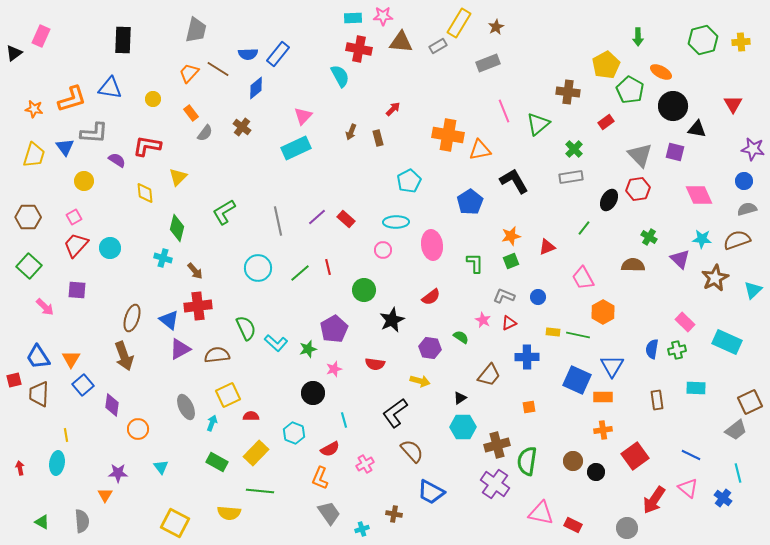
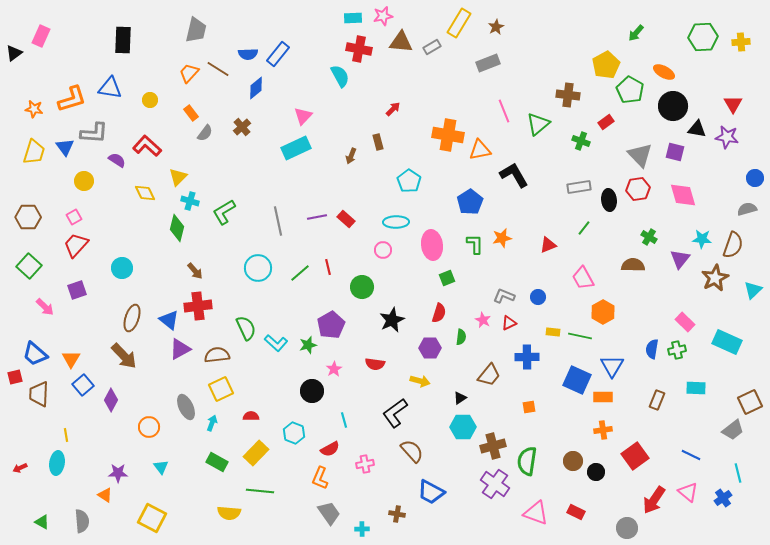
pink star at (383, 16): rotated 12 degrees counterclockwise
green arrow at (638, 37): moved 2 px left, 4 px up; rotated 42 degrees clockwise
green hexagon at (703, 40): moved 3 px up; rotated 12 degrees clockwise
gray rectangle at (438, 46): moved 6 px left, 1 px down
orange ellipse at (661, 72): moved 3 px right
brown cross at (568, 92): moved 3 px down
yellow circle at (153, 99): moved 3 px left, 1 px down
brown cross at (242, 127): rotated 12 degrees clockwise
brown arrow at (351, 132): moved 24 px down
brown rectangle at (378, 138): moved 4 px down
red L-shape at (147, 146): rotated 32 degrees clockwise
green cross at (574, 149): moved 7 px right, 8 px up; rotated 24 degrees counterclockwise
purple star at (753, 149): moved 26 px left, 12 px up
yellow trapezoid at (34, 155): moved 3 px up
gray rectangle at (571, 177): moved 8 px right, 10 px down
cyan pentagon at (409, 181): rotated 10 degrees counterclockwise
black L-shape at (514, 181): moved 6 px up
blue circle at (744, 181): moved 11 px right, 3 px up
yellow diamond at (145, 193): rotated 20 degrees counterclockwise
pink diamond at (699, 195): moved 16 px left; rotated 8 degrees clockwise
black ellipse at (609, 200): rotated 35 degrees counterclockwise
purple line at (317, 217): rotated 30 degrees clockwise
orange star at (511, 236): moved 9 px left, 2 px down
brown semicircle at (737, 240): moved 4 px left, 5 px down; rotated 128 degrees clockwise
red triangle at (547, 247): moved 1 px right, 2 px up
cyan circle at (110, 248): moved 12 px right, 20 px down
cyan cross at (163, 258): moved 27 px right, 57 px up
purple triangle at (680, 259): rotated 25 degrees clockwise
green square at (511, 261): moved 64 px left, 17 px down
green L-shape at (475, 263): moved 19 px up
purple square at (77, 290): rotated 24 degrees counterclockwise
green circle at (364, 290): moved 2 px left, 3 px up
red semicircle at (431, 297): moved 8 px right, 16 px down; rotated 36 degrees counterclockwise
purple pentagon at (334, 329): moved 3 px left, 4 px up
green line at (578, 335): moved 2 px right, 1 px down
green semicircle at (461, 337): rotated 63 degrees clockwise
purple hexagon at (430, 348): rotated 10 degrees counterclockwise
green star at (308, 349): moved 4 px up
brown arrow at (124, 356): rotated 24 degrees counterclockwise
blue trapezoid at (38, 357): moved 3 px left, 3 px up; rotated 16 degrees counterclockwise
pink star at (334, 369): rotated 14 degrees counterclockwise
red square at (14, 380): moved 1 px right, 3 px up
black circle at (313, 393): moved 1 px left, 2 px up
yellow square at (228, 395): moved 7 px left, 6 px up
brown rectangle at (657, 400): rotated 30 degrees clockwise
purple diamond at (112, 405): moved 1 px left, 5 px up; rotated 20 degrees clockwise
orange circle at (138, 429): moved 11 px right, 2 px up
gray trapezoid at (736, 430): moved 3 px left
brown cross at (497, 445): moved 4 px left, 1 px down
pink cross at (365, 464): rotated 18 degrees clockwise
red arrow at (20, 468): rotated 104 degrees counterclockwise
pink triangle at (688, 488): moved 4 px down
orange triangle at (105, 495): rotated 28 degrees counterclockwise
blue cross at (723, 498): rotated 18 degrees clockwise
pink triangle at (541, 513): moved 5 px left; rotated 8 degrees clockwise
brown cross at (394, 514): moved 3 px right
yellow square at (175, 523): moved 23 px left, 5 px up
red rectangle at (573, 525): moved 3 px right, 13 px up
cyan cross at (362, 529): rotated 16 degrees clockwise
